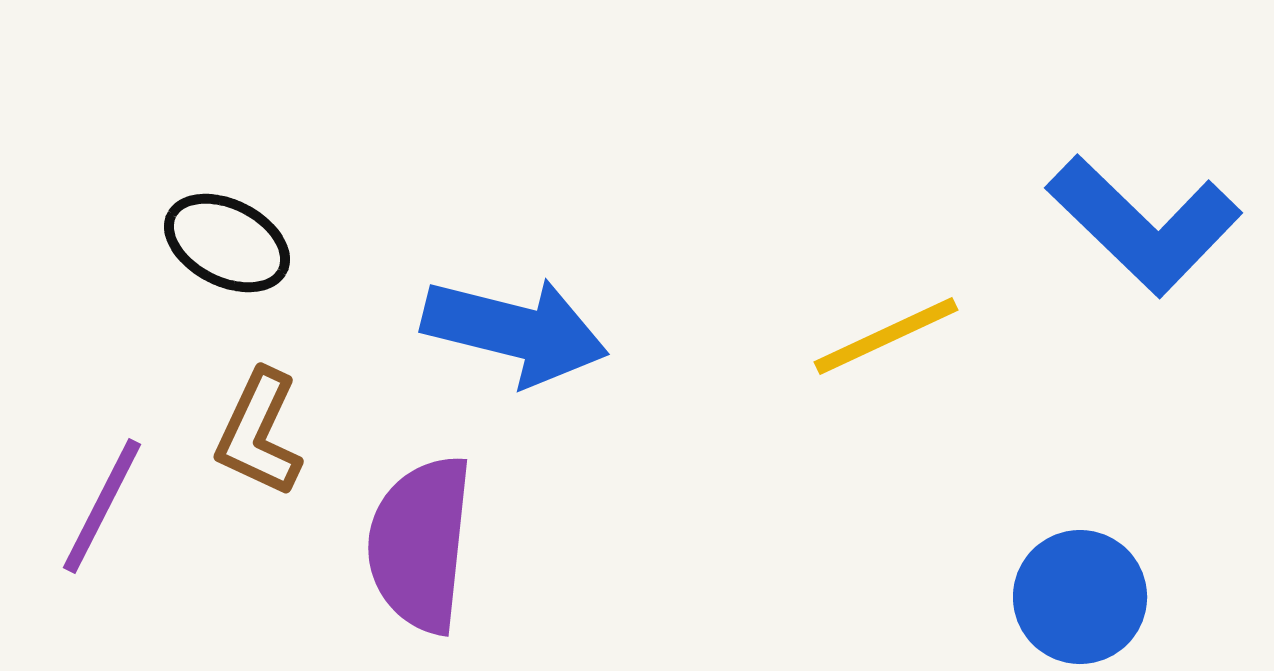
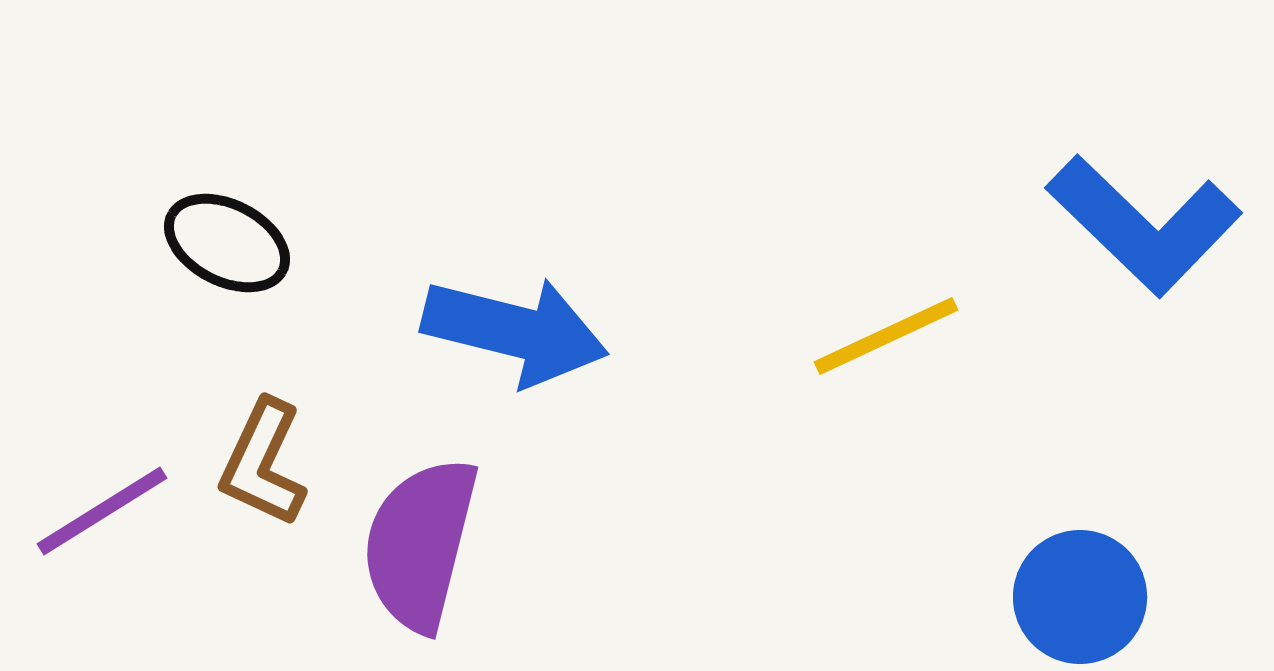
brown L-shape: moved 4 px right, 30 px down
purple line: moved 5 px down; rotated 31 degrees clockwise
purple semicircle: rotated 8 degrees clockwise
